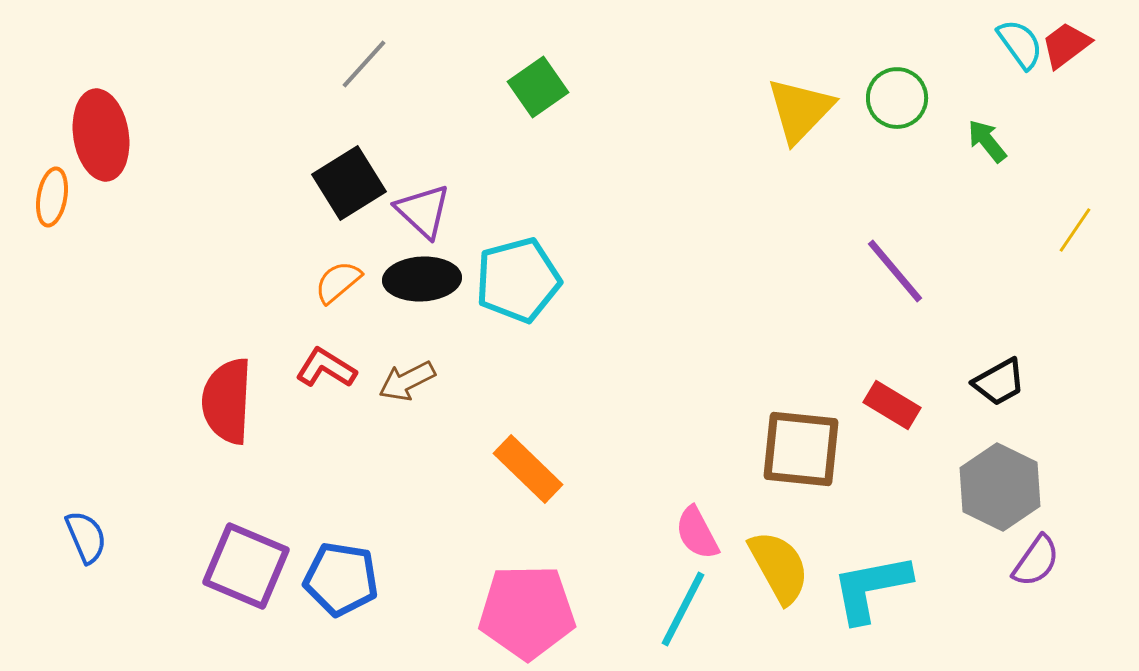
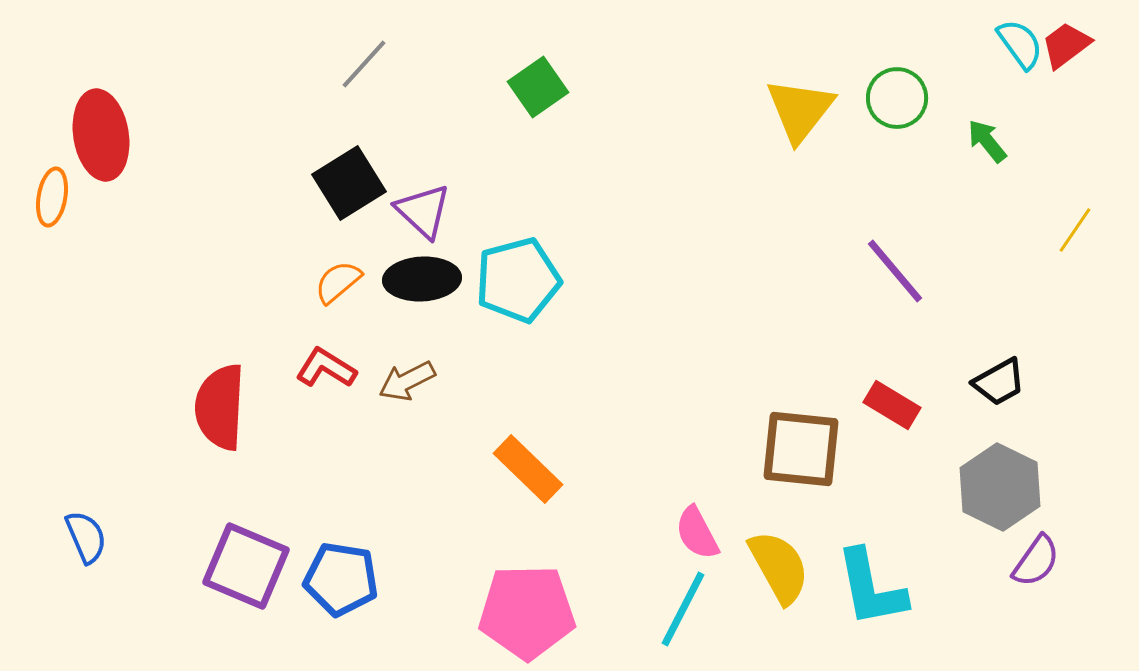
yellow triangle: rotated 6 degrees counterclockwise
red semicircle: moved 7 px left, 6 px down
cyan L-shape: rotated 90 degrees counterclockwise
